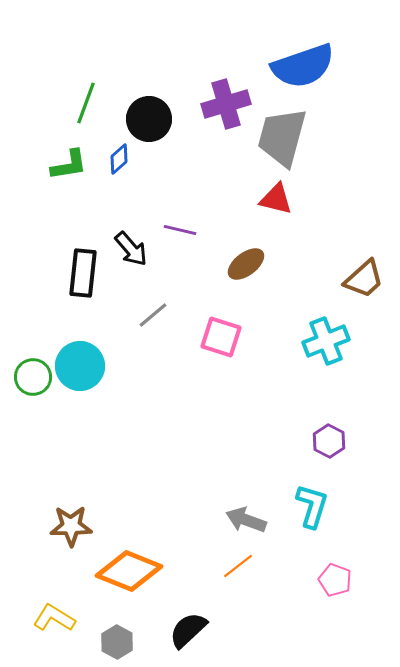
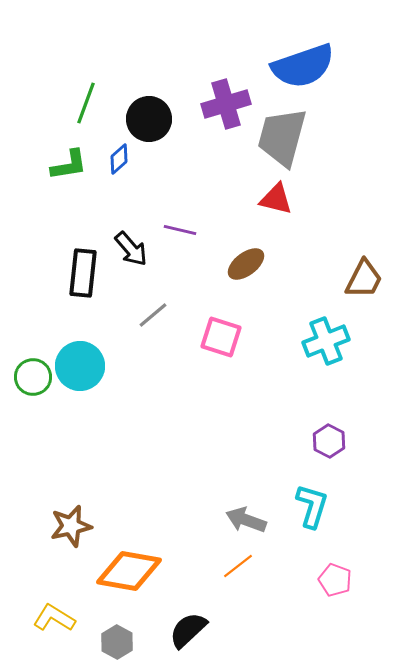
brown trapezoid: rotated 21 degrees counterclockwise
brown star: rotated 12 degrees counterclockwise
orange diamond: rotated 12 degrees counterclockwise
